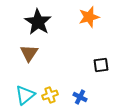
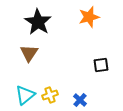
blue cross: moved 3 px down; rotated 16 degrees clockwise
